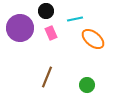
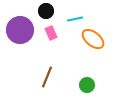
purple circle: moved 2 px down
